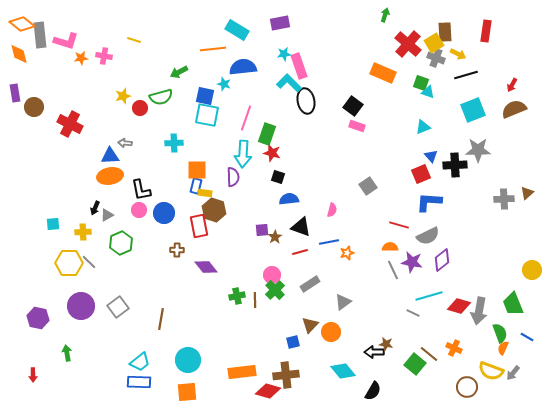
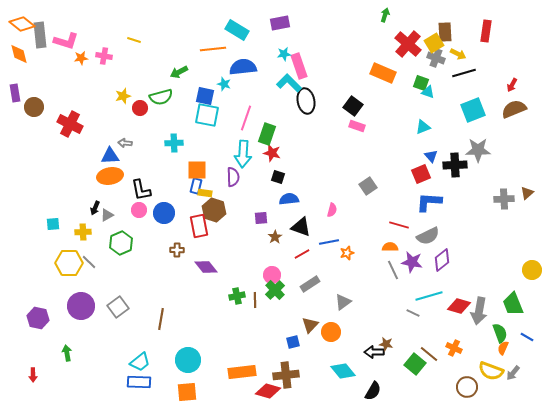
black line at (466, 75): moved 2 px left, 2 px up
purple square at (262, 230): moved 1 px left, 12 px up
red line at (300, 252): moved 2 px right, 2 px down; rotated 14 degrees counterclockwise
